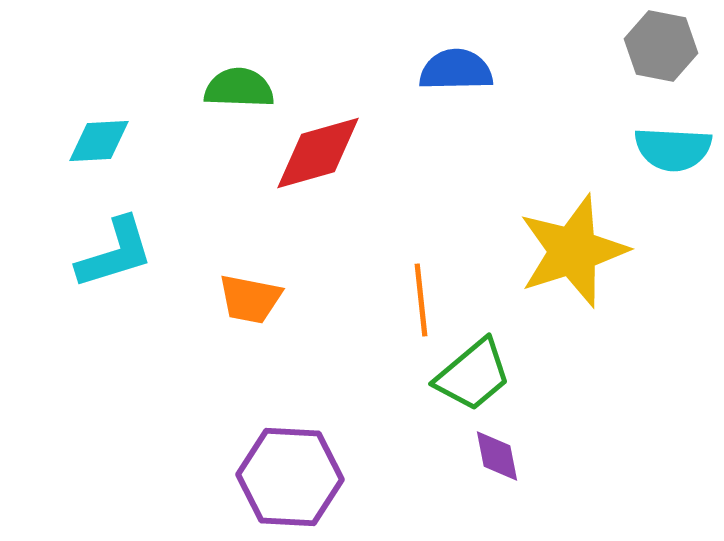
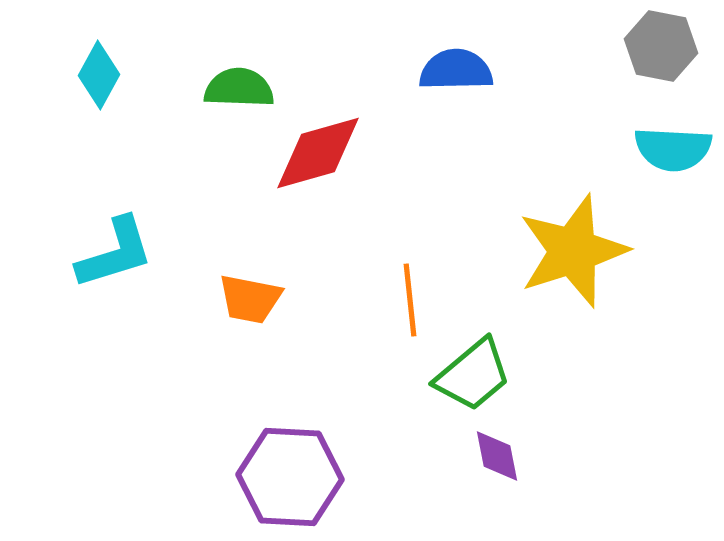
cyan diamond: moved 66 px up; rotated 58 degrees counterclockwise
orange line: moved 11 px left
